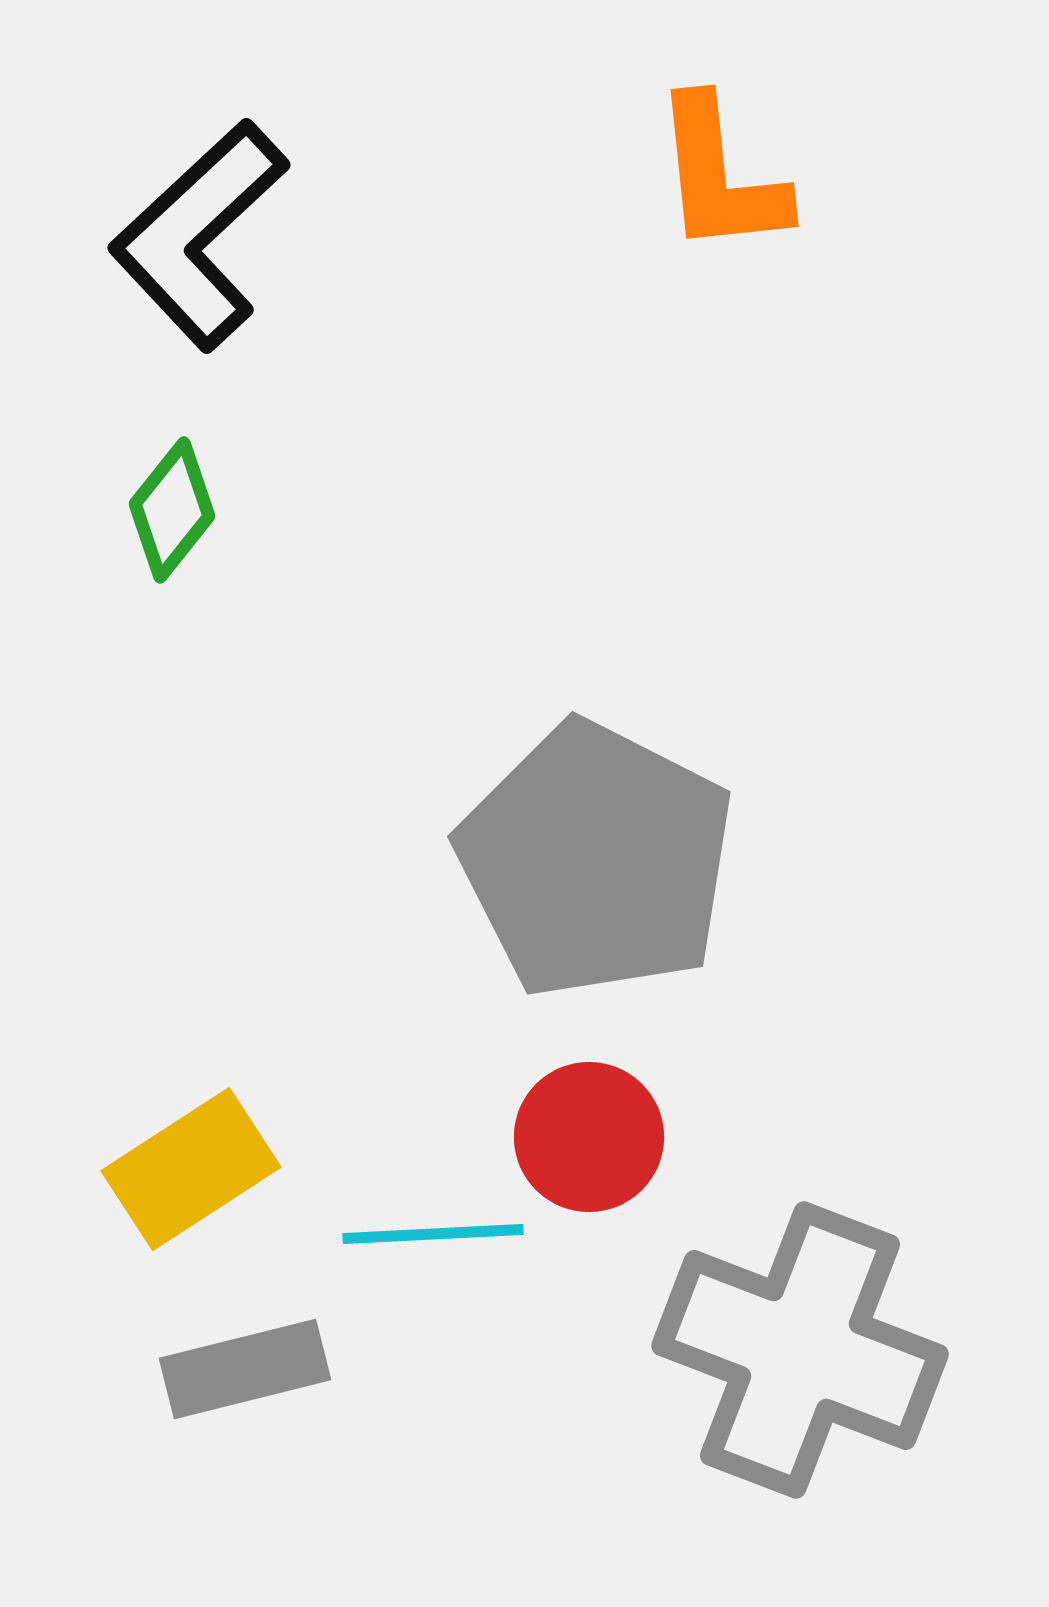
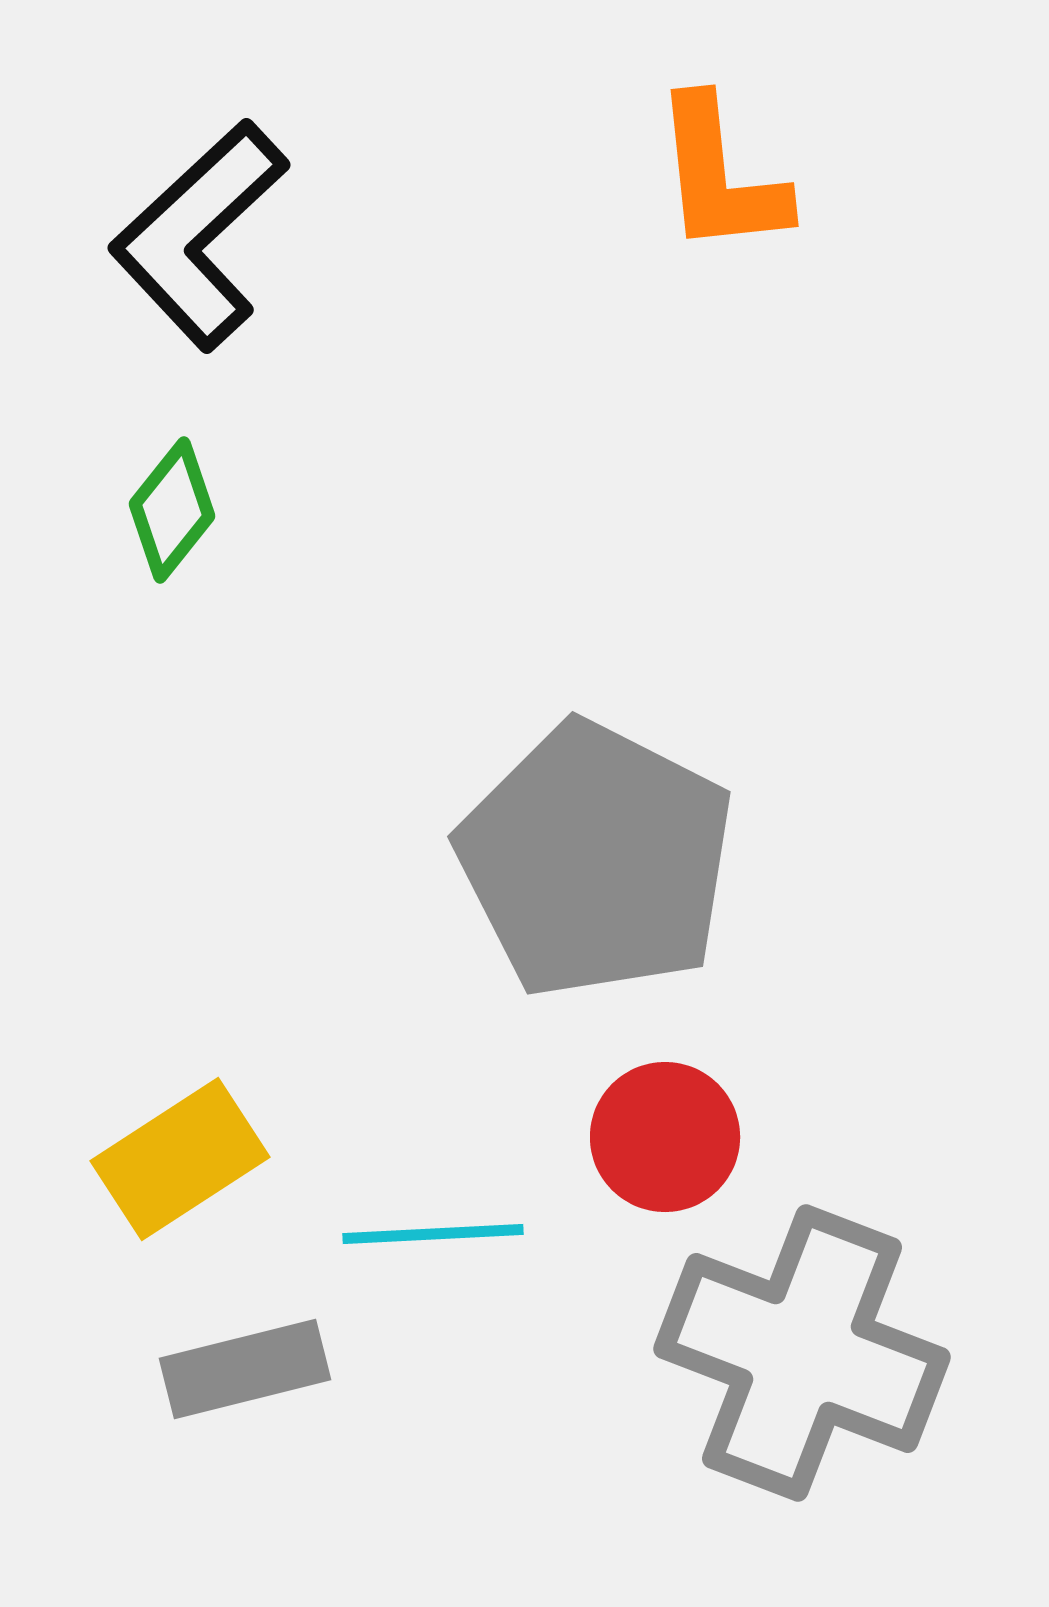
red circle: moved 76 px right
yellow rectangle: moved 11 px left, 10 px up
gray cross: moved 2 px right, 3 px down
